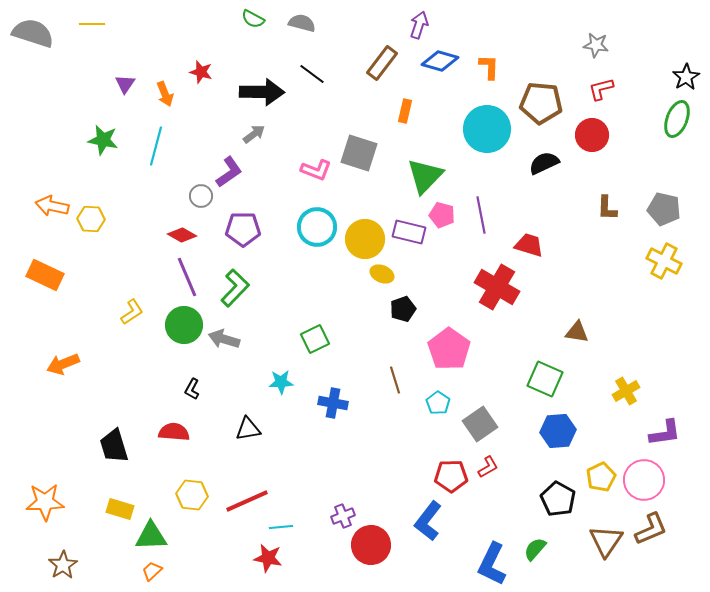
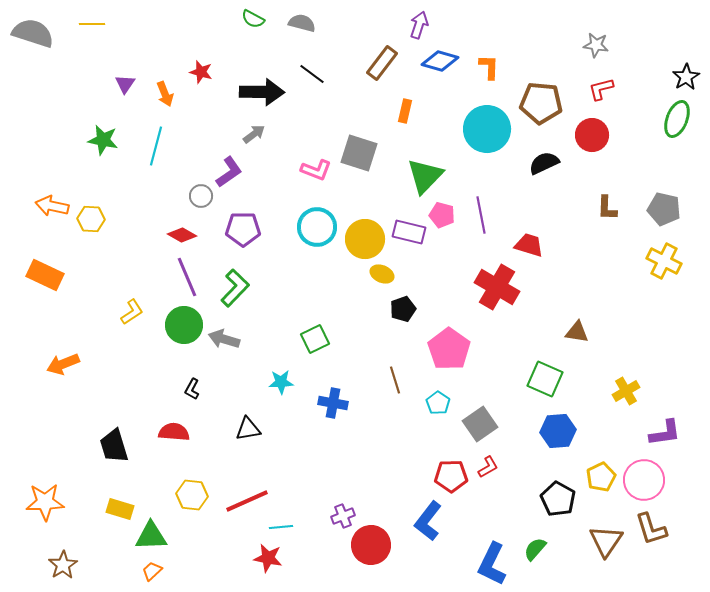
brown L-shape at (651, 529): rotated 96 degrees clockwise
